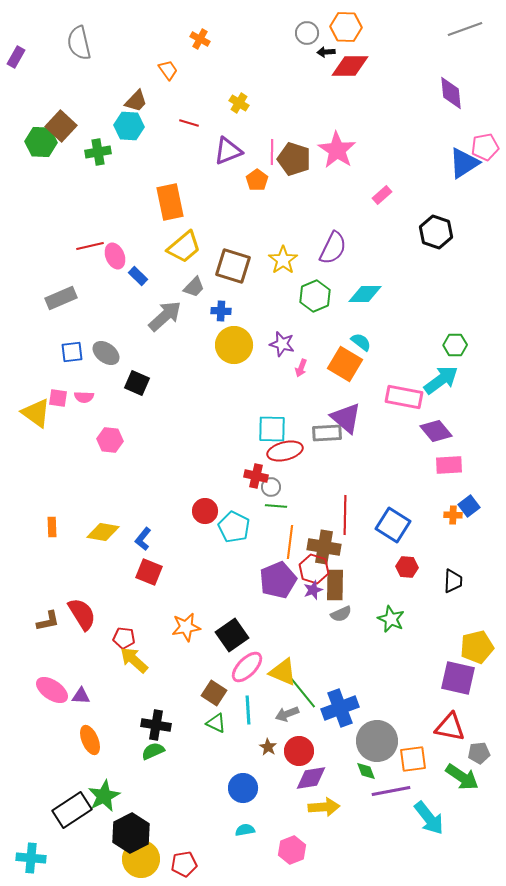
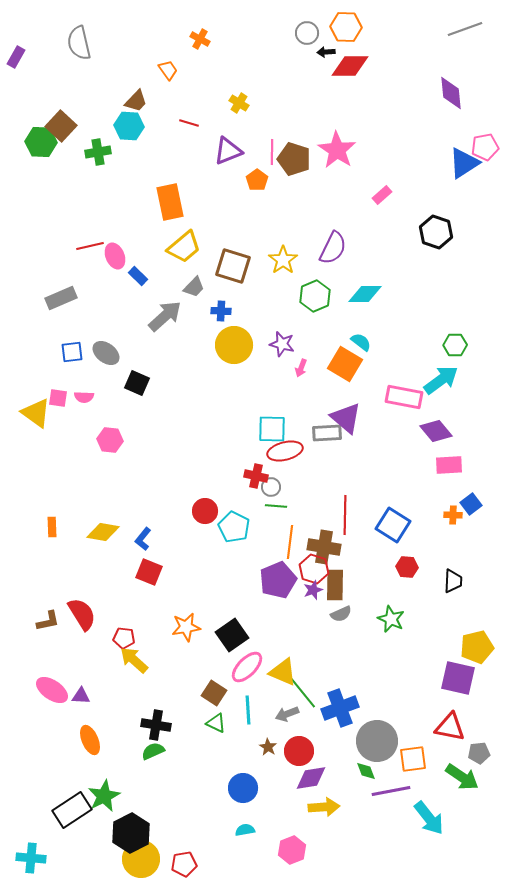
blue square at (469, 506): moved 2 px right, 2 px up
